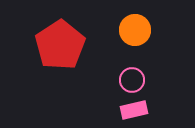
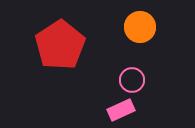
orange circle: moved 5 px right, 3 px up
pink rectangle: moved 13 px left; rotated 12 degrees counterclockwise
